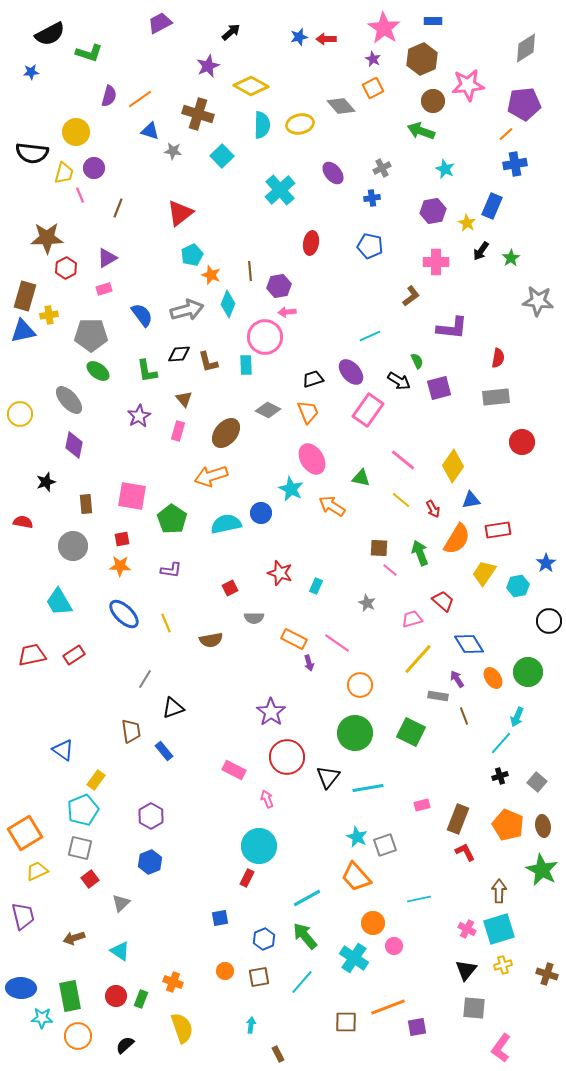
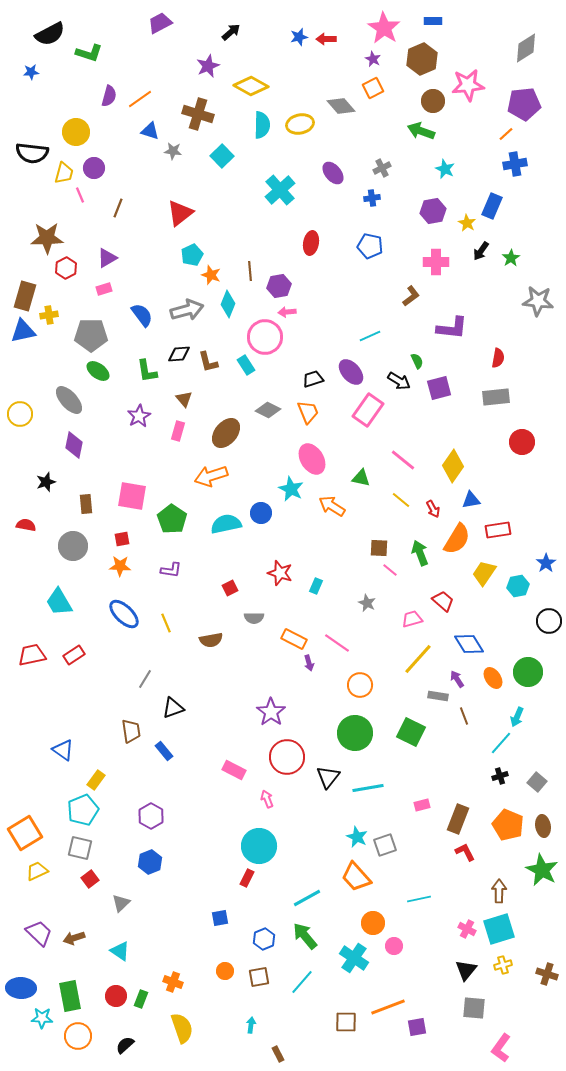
cyan rectangle at (246, 365): rotated 30 degrees counterclockwise
red semicircle at (23, 522): moved 3 px right, 3 px down
purple trapezoid at (23, 916): moved 16 px right, 17 px down; rotated 32 degrees counterclockwise
